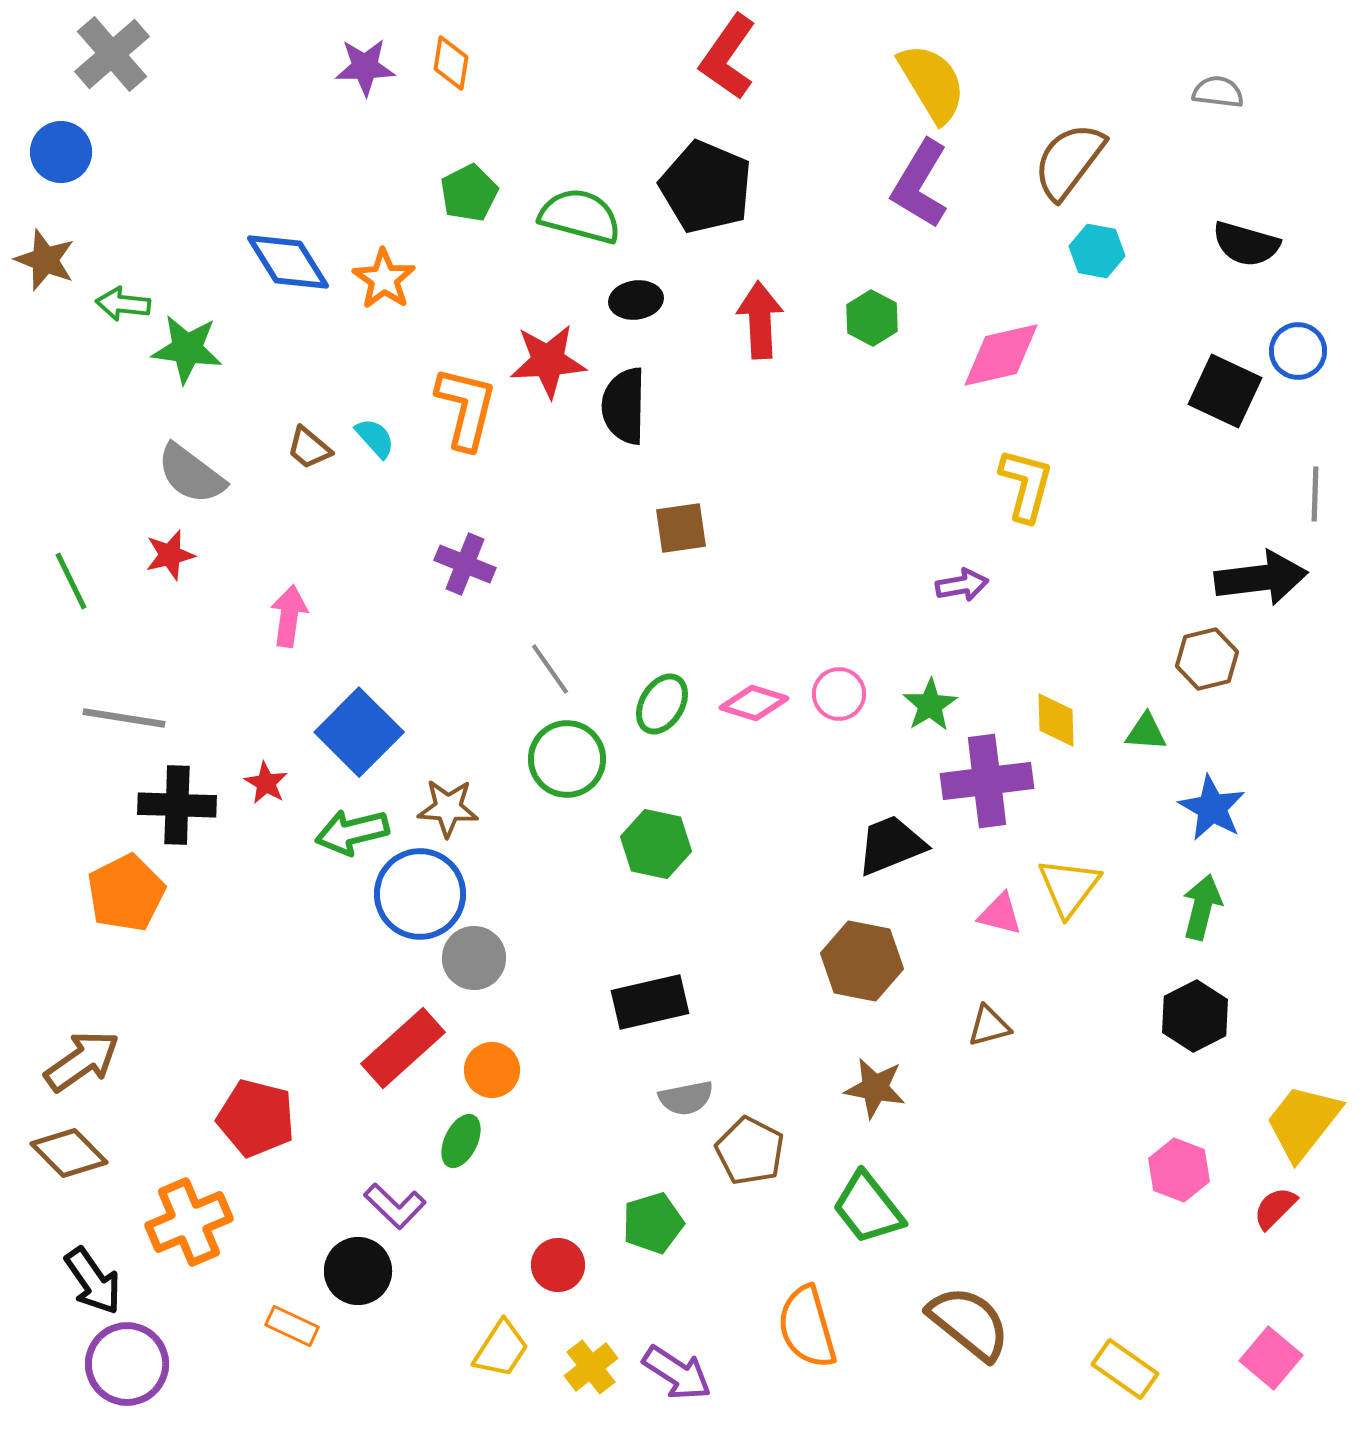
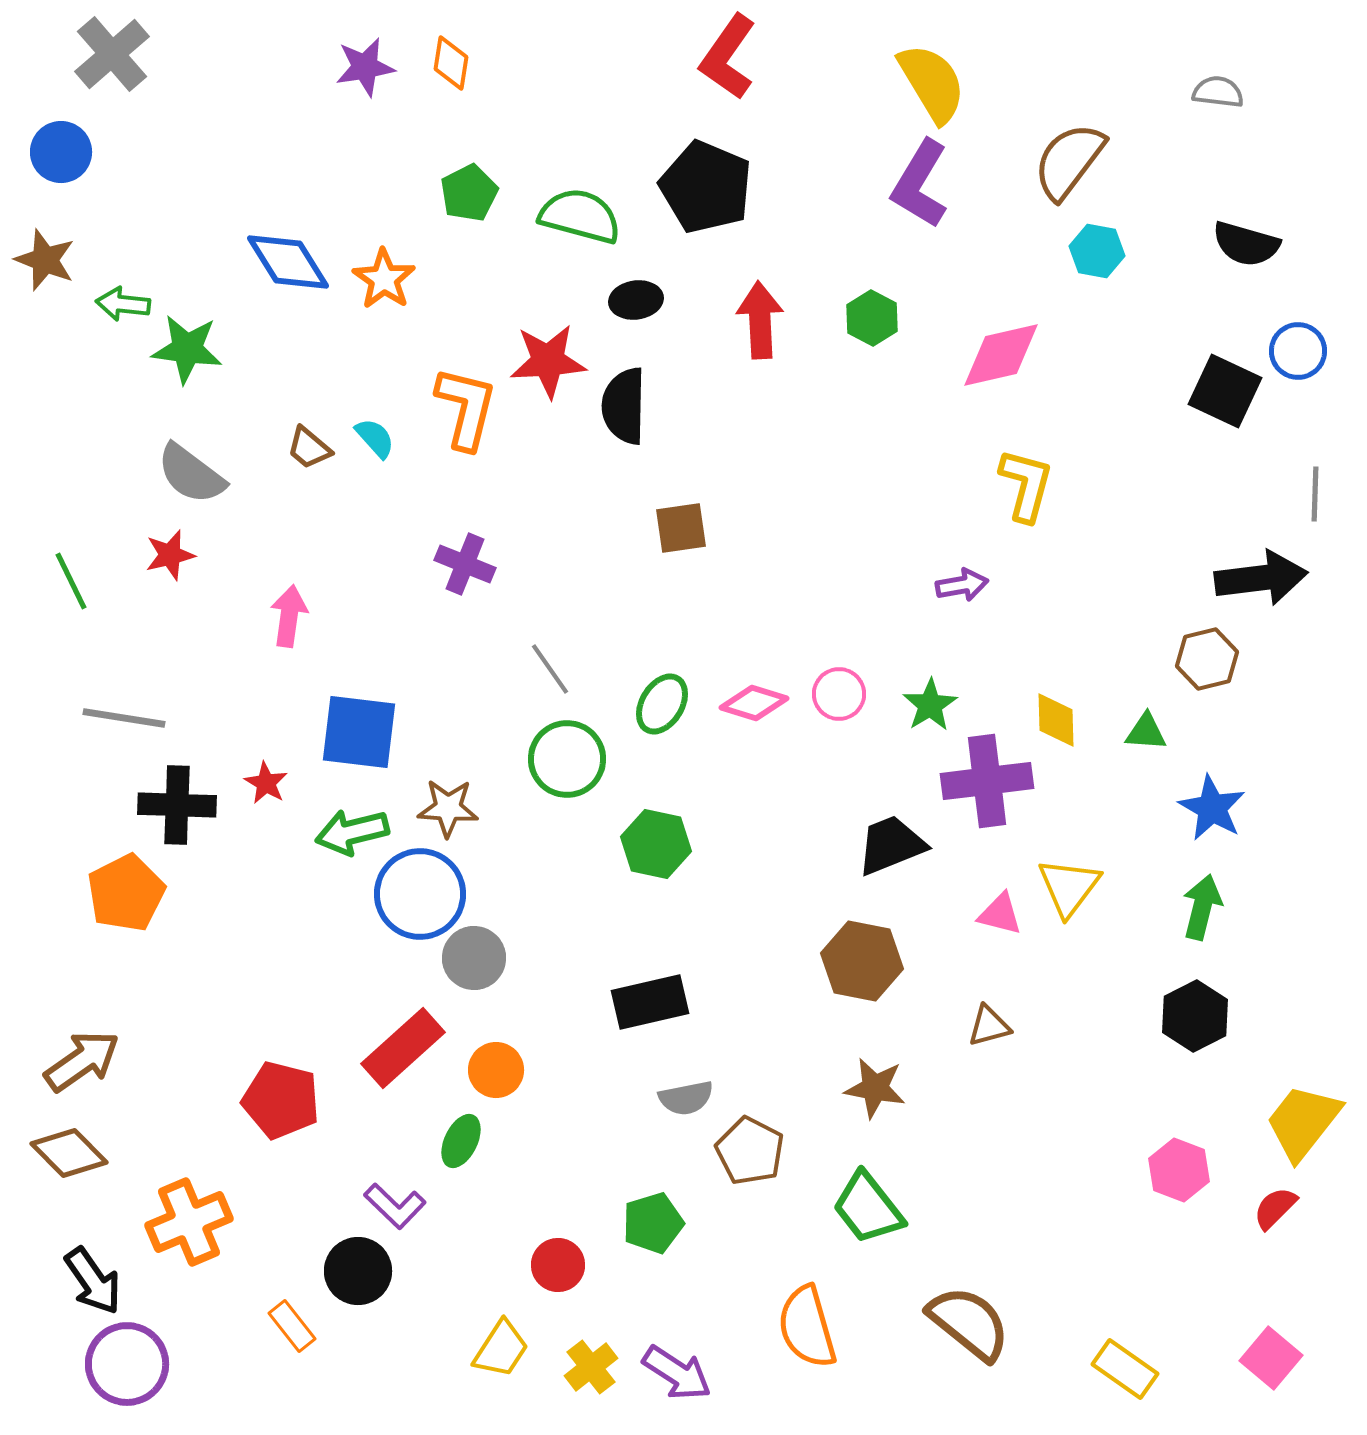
purple star at (365, 67): rotated 8 degrees counterclockwise
blue square at (359, 732): rotated 38 degrees counterclockwise
orange circle at (492, 1070): moved 4 px right
red pentagon at (256, 1118): moved 25 px right, 18 px up
orange rectangle at (292, 1326): rotated 27 degrees clockwise
